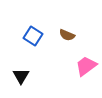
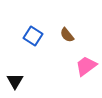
brown semicircle: rotated 28 degrees clockwise
black triangle: moved 6 px left, 5 px down
